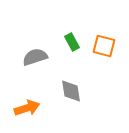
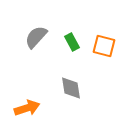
gray semicircle: moved 1 px right, 20 px up; rotated 30 degrees counterclockwise
gray diamond: moved 3 px up
